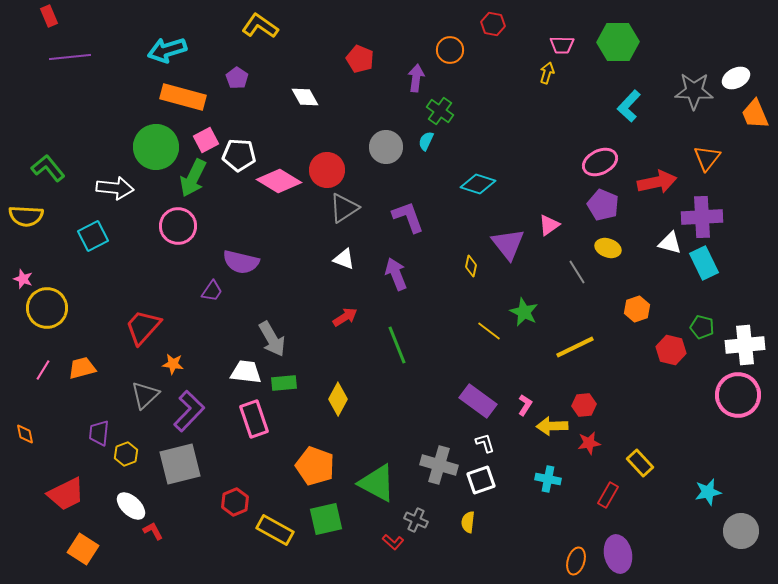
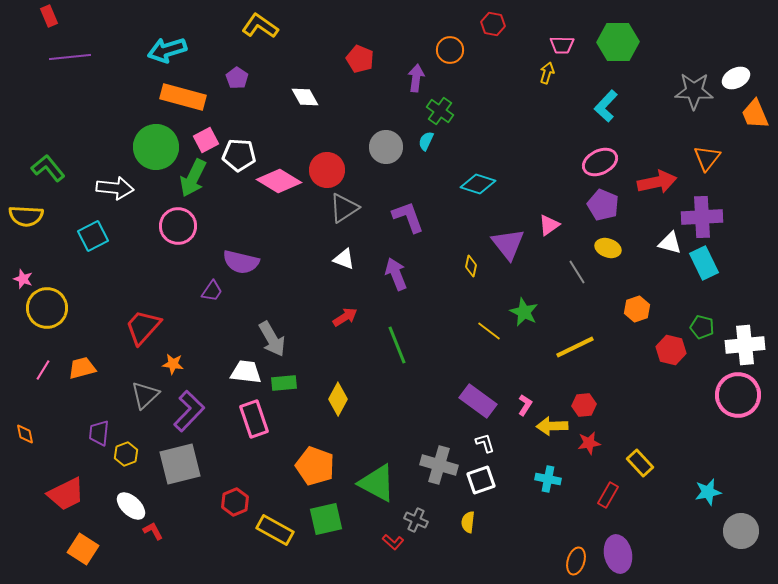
cyan L-shape at (629, 106): moved 23 px left
